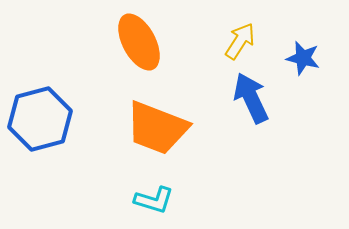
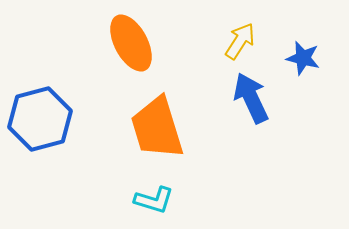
orange ellipse: moved 8 px left, 1 px down
orange trapezoid: rotated 52 degrees clockwise
